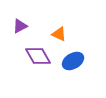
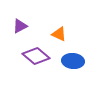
purple diamond: moved 2 px left; rotated 20 degrees counterclockwise
blue ellipse: rotated 35 degrees clockwise
